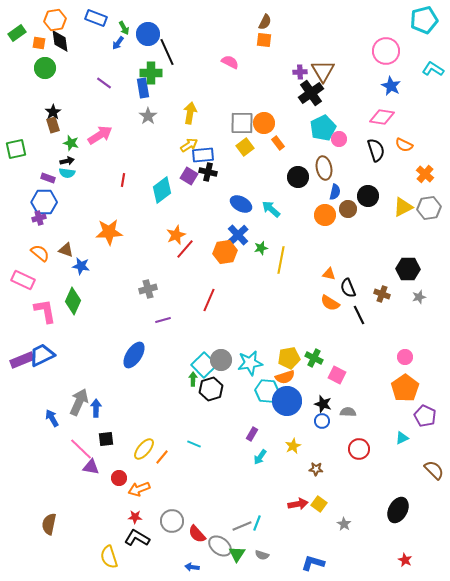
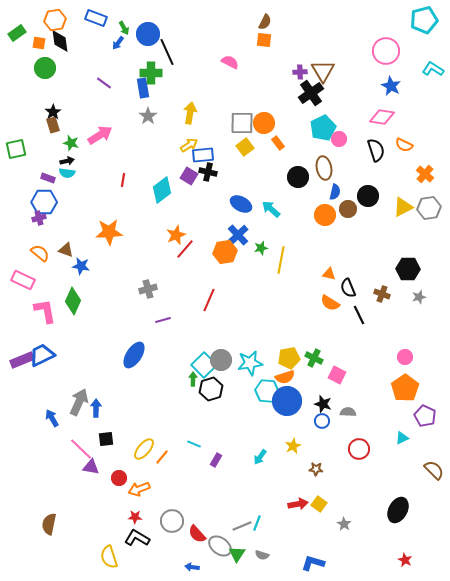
purple rectangle at (252, 434): moved 36 px left, 26 px down
